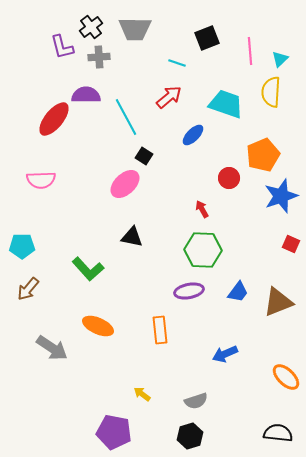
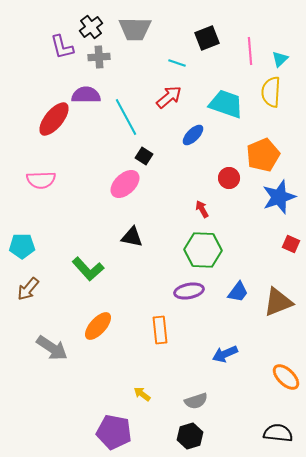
blue star at (281, 196): moved 2 px left, 1 px down
orange ellipse at (98, 326): rotated 72 degrees counterclockwise
